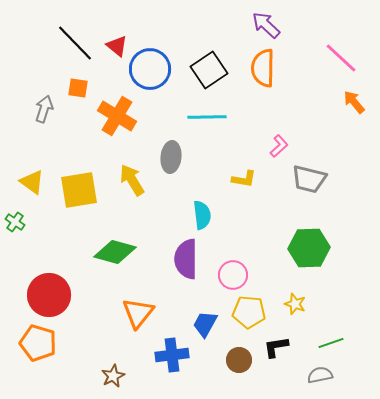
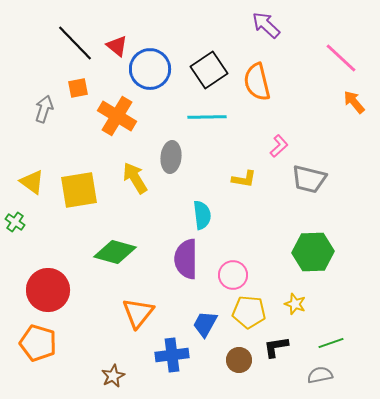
orange semicircle: moved 6 px left, 14 px down; rotated 15 degrees counterclockwise
orange square: rotated 20 degrees counterclockwise
yellow arrow: moved 3 px right, 2 px up
green hexagon: moved 4 px right, 4 px down
red circle: moved 1 px left, 5 px up
